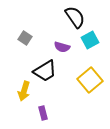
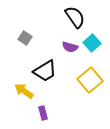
cyan square: moved 2 px right, 3 px down; rotated 12 degrees counterclockwise
purple semicircle: moved 8 px right
yellow arrow: rotated 108 degrees clockwise
